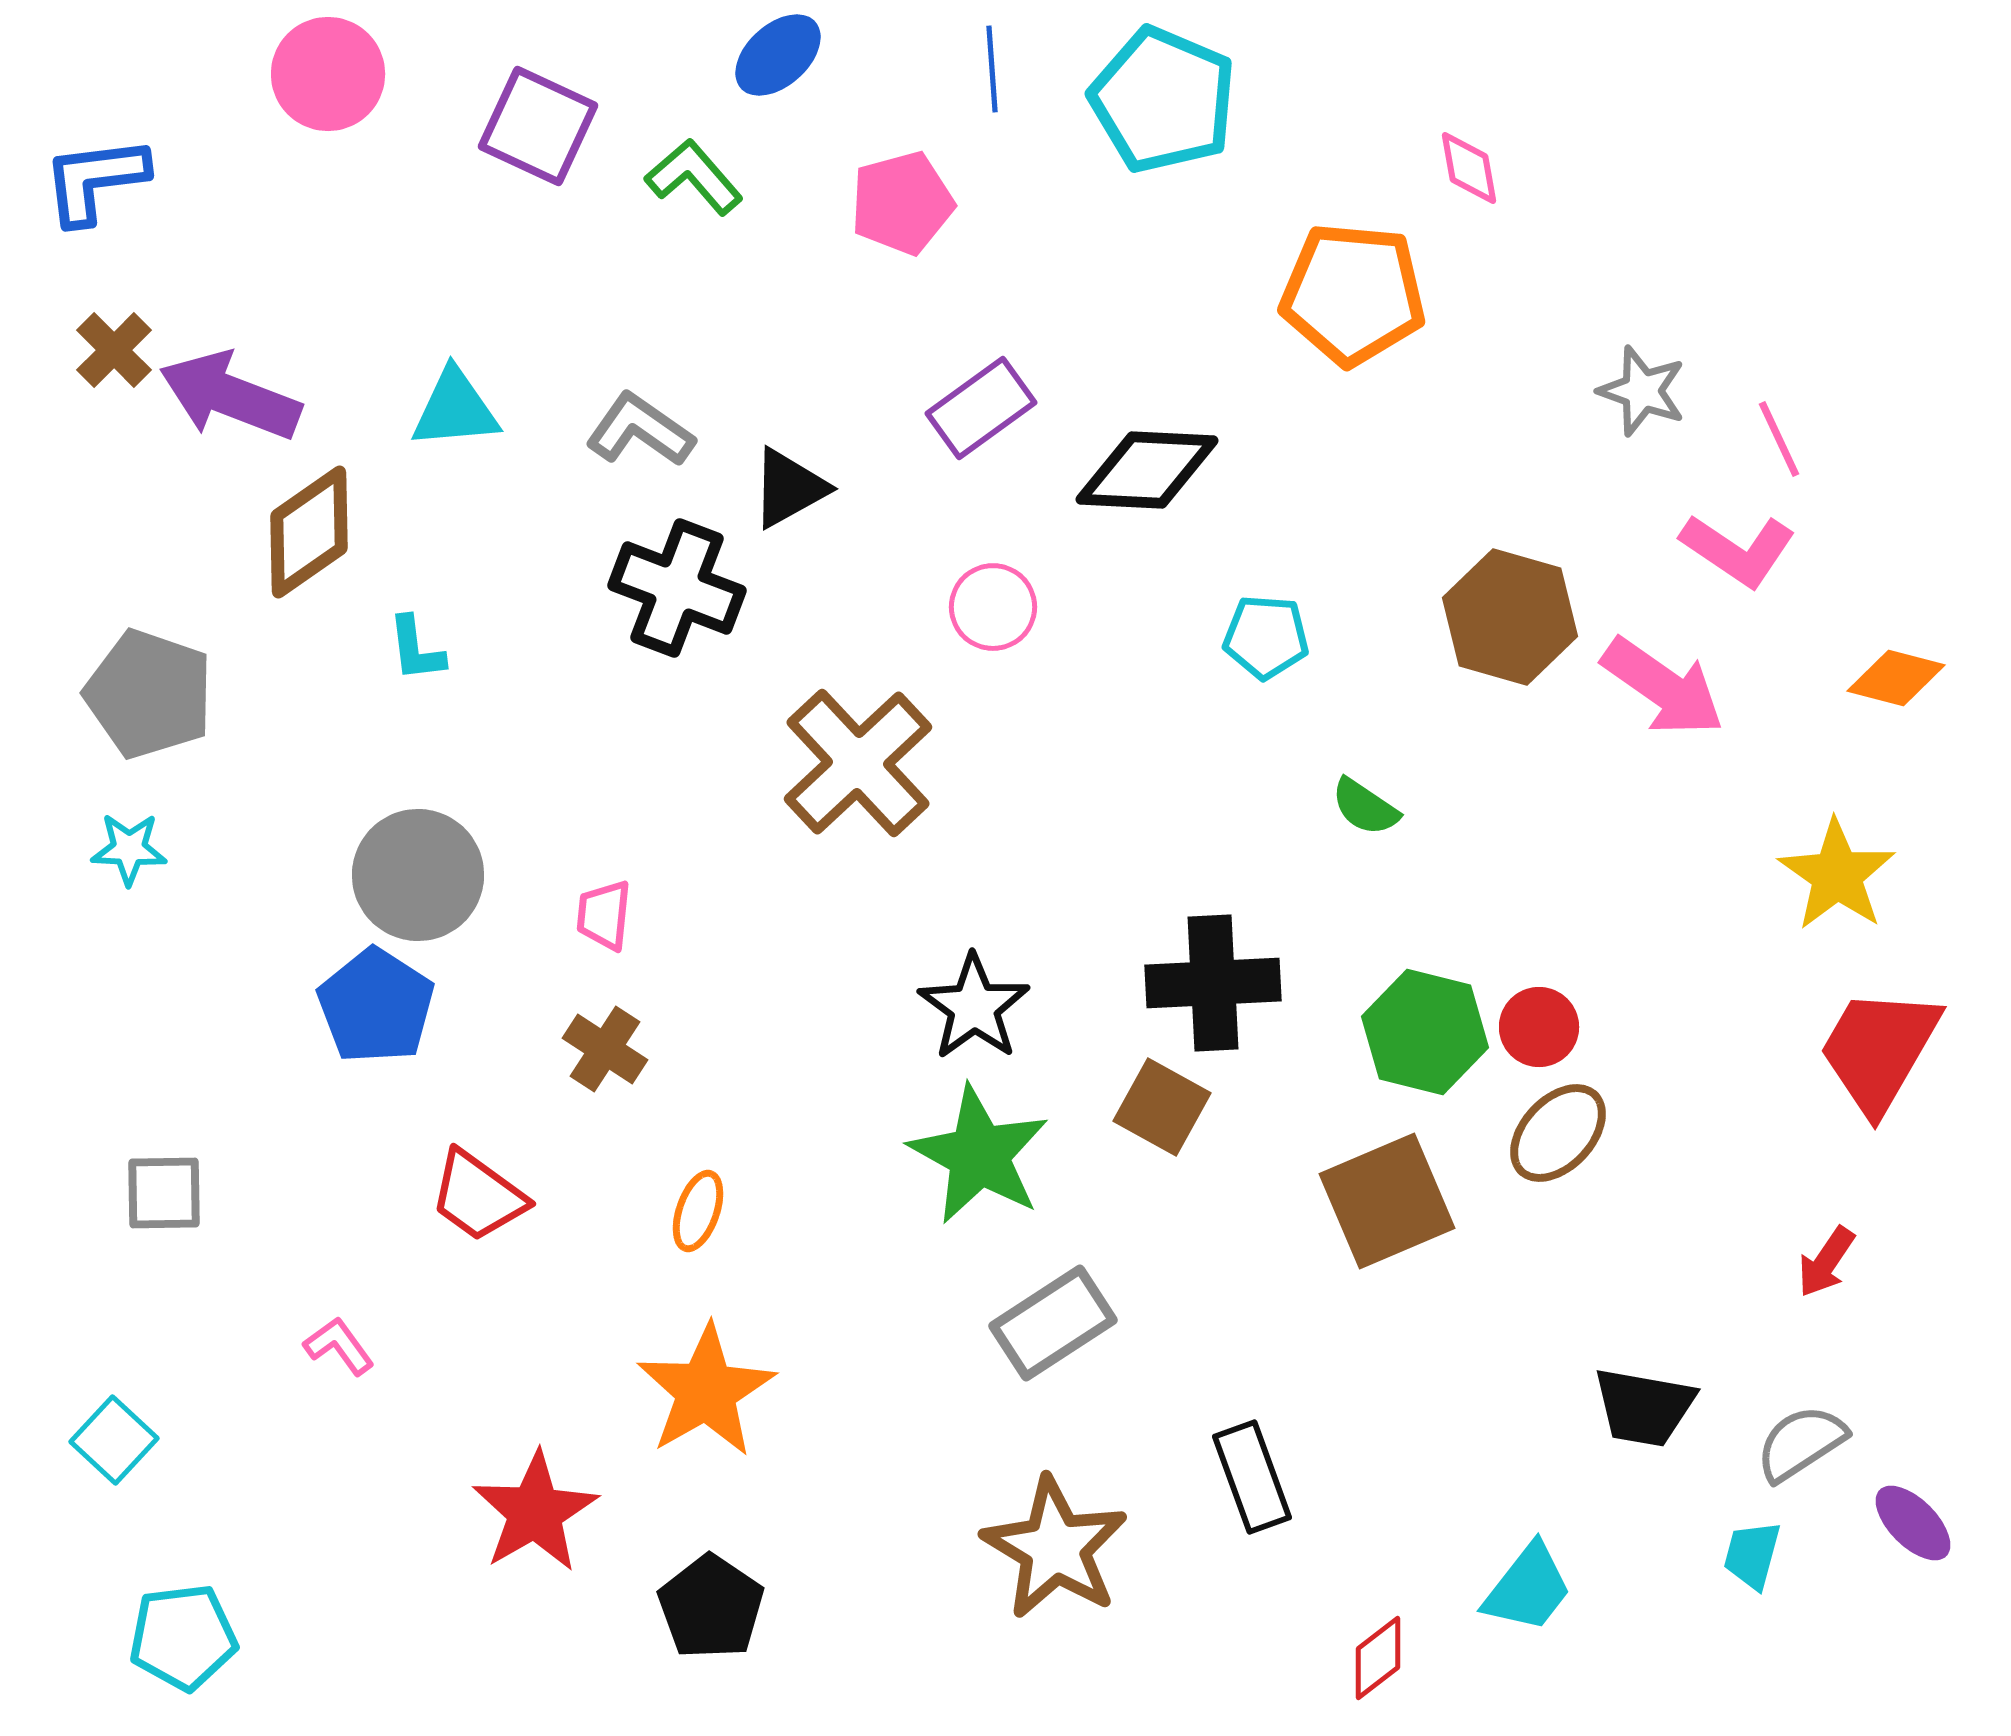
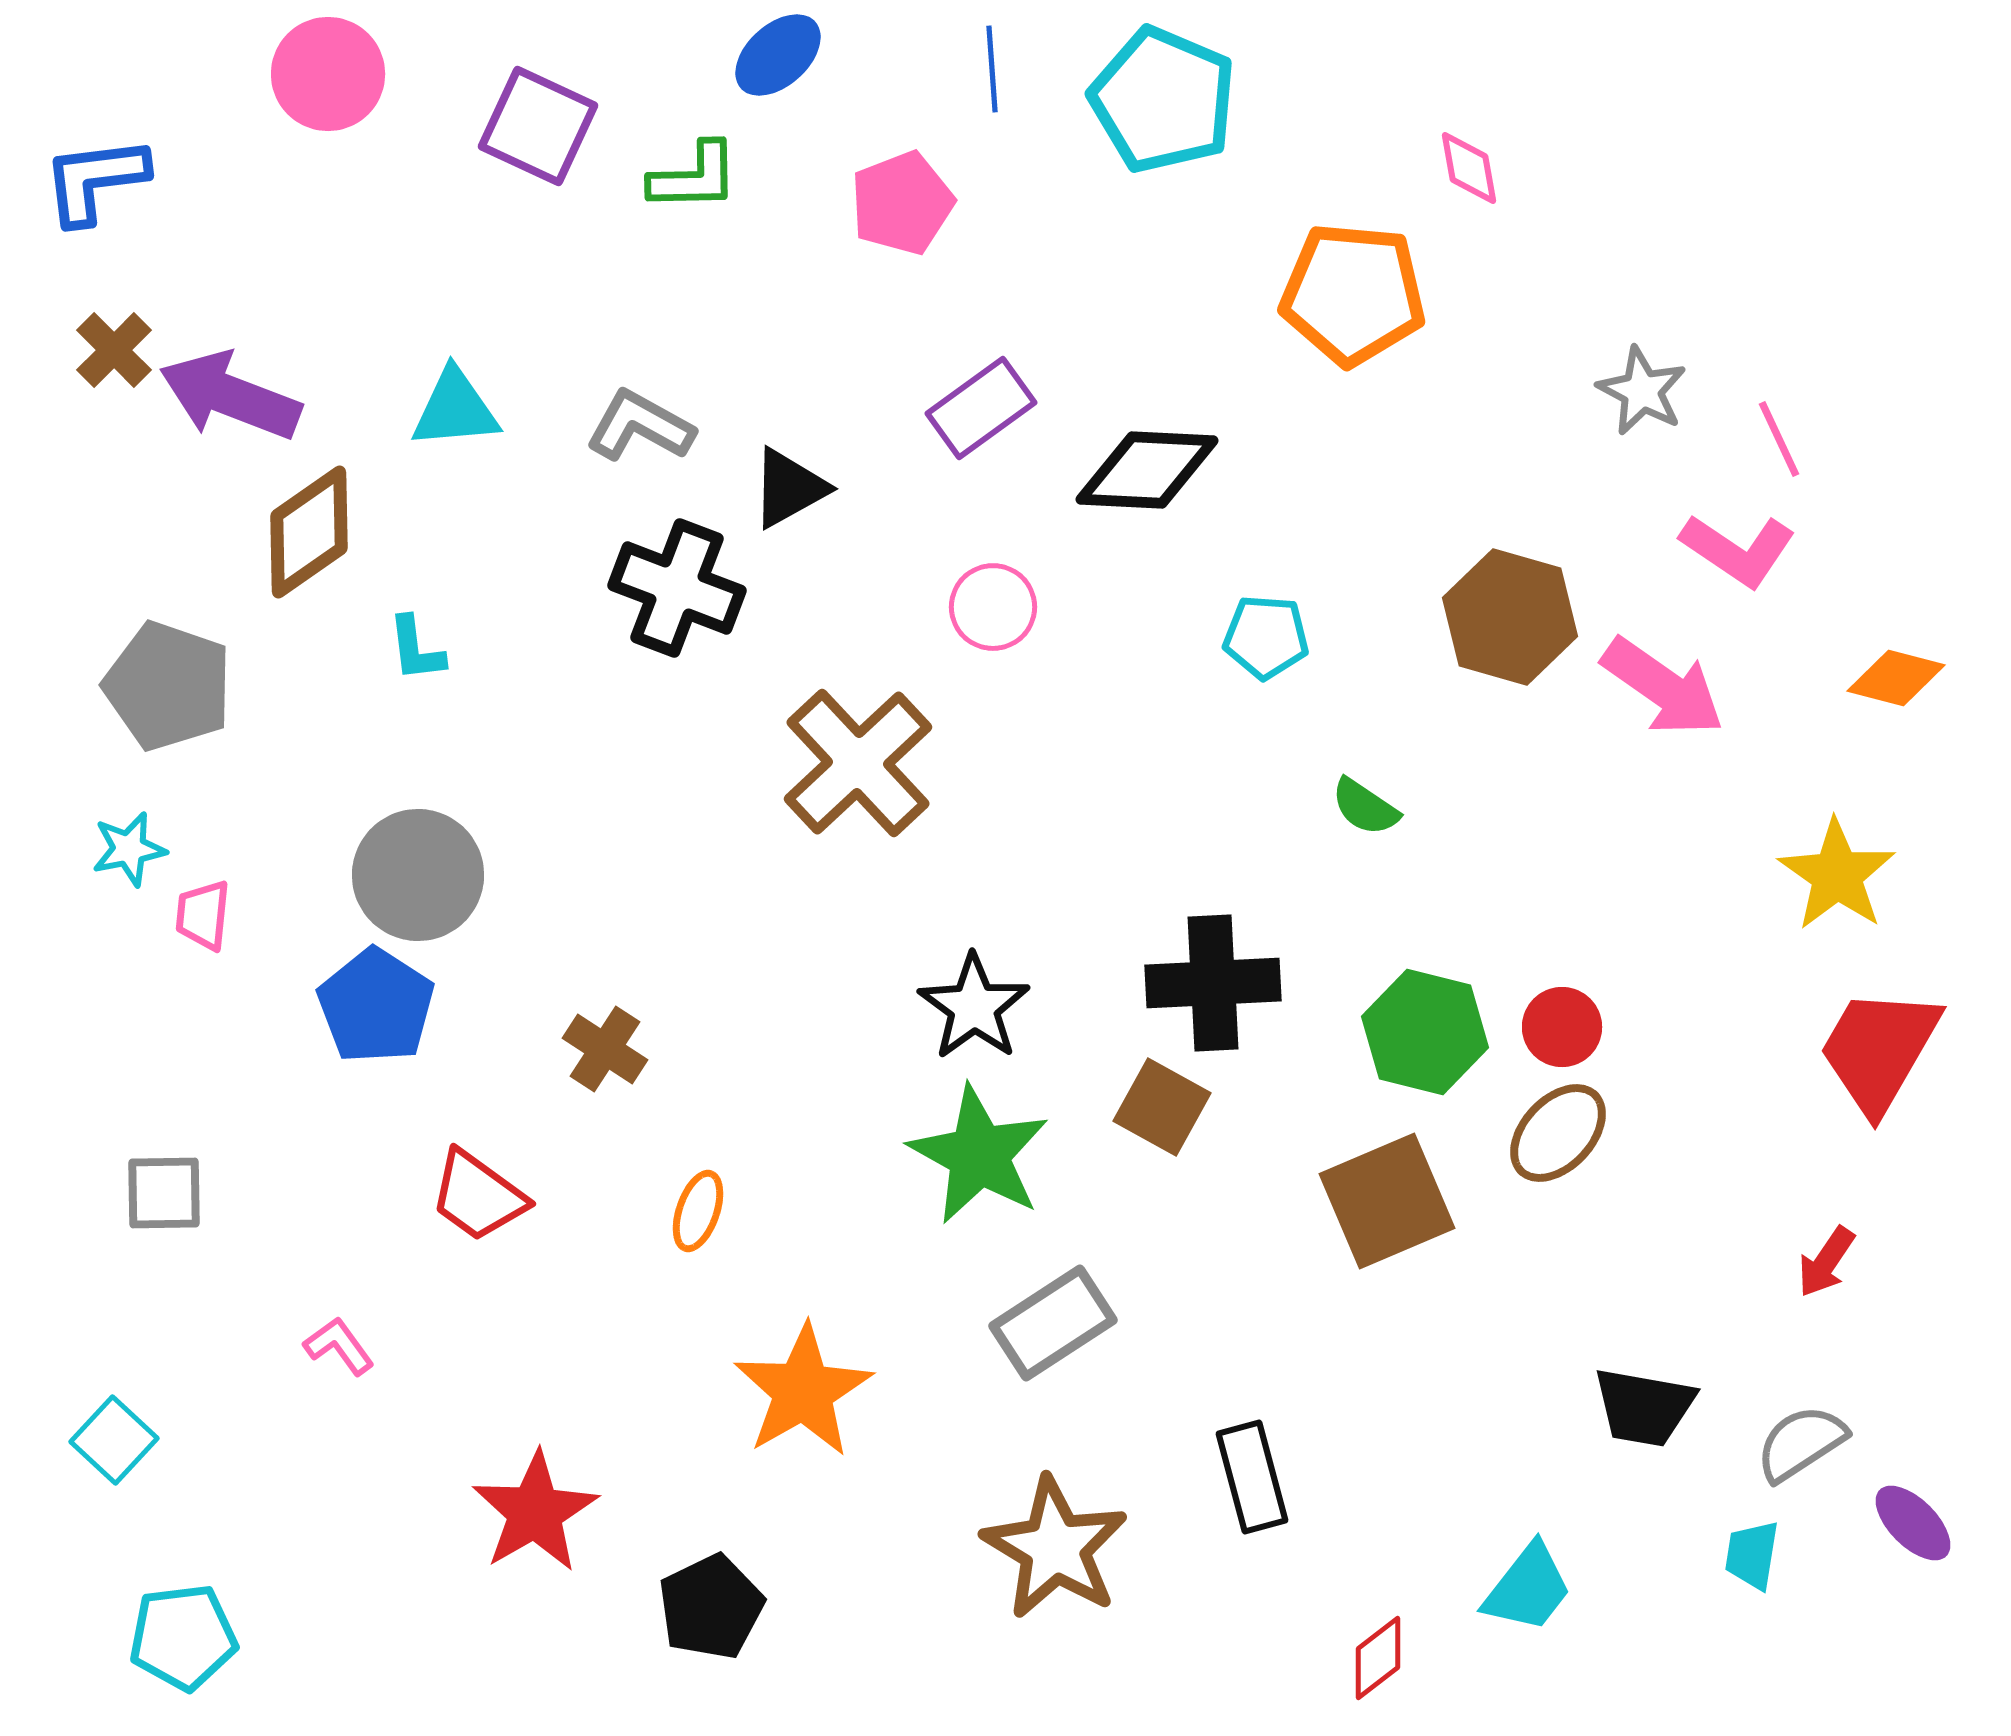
green L-shape at (694, 177): rotated 130 degrees clockwise
pink pentagon at (902, 203): rotated 6 degrees counterclockwise
gray star at (1642, 391): rotated 8 degrees clockwise
gray L-shape at (640, 430): moved 4 px up; rotated 6 degrees counterclockwise
gray pentagon at (149, 694): moved 19 px right, 8 px up
cyan star at (129, 849): rotated 14 degrees counterclockwise
pink trapezoid at (604, 915): moved 401 px left
red circle at (1539, 1027): moved 23 px right
orange star at (706, 1391): moved 97 px right
black rectangle at (1252, 1477): rotated 5 degrees clockwise
cyan trapezoid at (1752, 1555): rotated 6 degrees counterclockwise
black pentagon at (711, 1607): rotated 12 degrees clockwise
